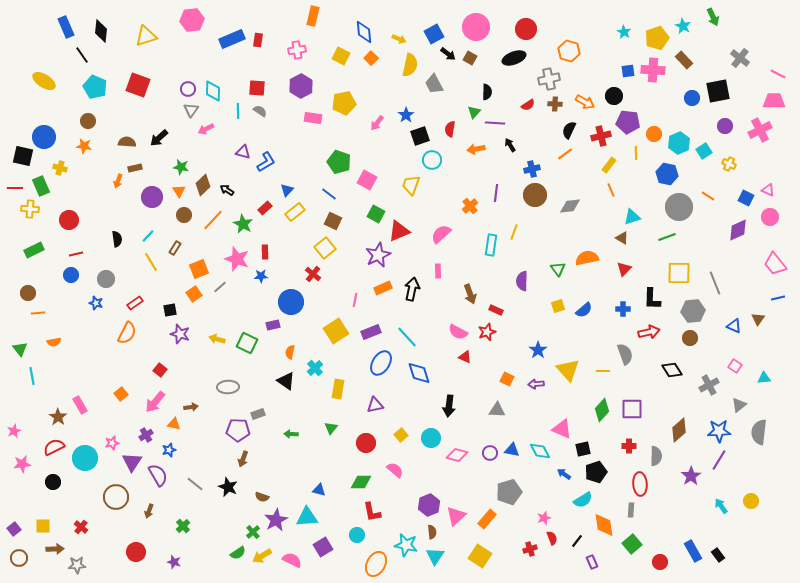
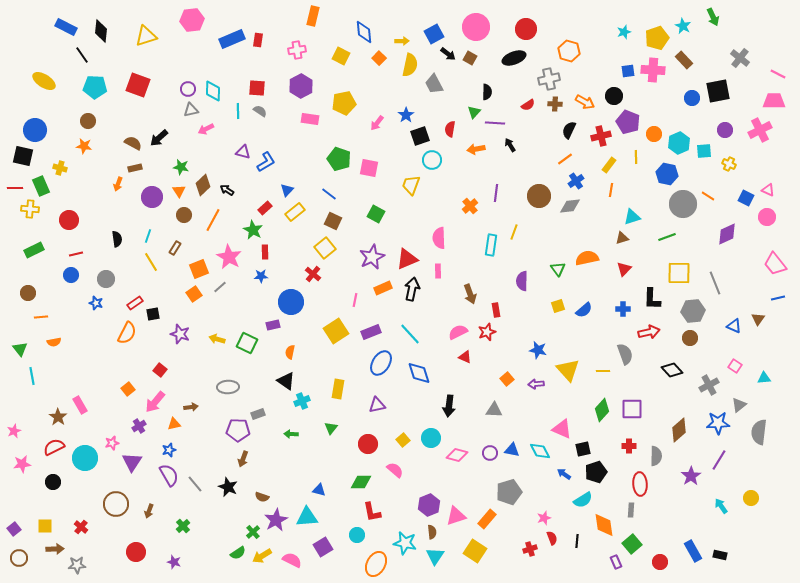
blue rectangle at (66, 27): rotated 40 degrees counterclockwise
cyan star at (624, 32): rotated 24 degrees clockwise
yellow arrow at (399, 39): moved 3 px right, 2 px down; rotated 24 degrees counterclockwise
orange square at (371, 58): moved 8 px right
cyan pentagon at (95, 87): rotated 20 degrees counterclockwise
gray triangle at (191, 110): rotated 42 degrees clockwise
pink rectangle at (313, 118): moved 3 px left, 1 px down
purple pentagon at (628, 122): rotated 15 degrees clockwise
purple circle at (725, 126): moved 4 px down
blue circle at (44, 137): moved 9 px left, 7 px up
brown semicircle at (127, 142): moved 6 px right, 1 px down; rotated 24 degrees clockwise
cyan square at (704, 151): rotated 28 degrees clockwise
yellow line at (636, 153): moved 4 px down
orange line at (565, 154): moved 5 px down
green pentagon at (339, 162): moved 3 px up
blue cross at (532, 169): moved 44 px right, 12 px down; rotated 21 degrees counterclockwise
pink square at (367, 180): moved 2 px right, 12 px up; rotated 18 degrees counterclockwise
orange arrow at (118, 181): moved 3 px down
orange line at (611, 190): rotated 32 degrees clockwise
brown circle at (535, 195): moved 4 px right, 1 px down
gray circle at (679, 207): moved 4 px right, 3 px up
pink circle at (770, 217): moved 3 px left
orange line at (213, 220): rotated 15 degrees counterclockwise
green star at (243, 224): moved 10 px right, 6 px down
purple diamond at (738, 230): moved 11 px left, 4 px down
red triangle at (399, 231): moved 8 px right, 28 px down
pink semicircle at (441, 234): moved 2 px left, 4 px down; rotated 50 degrees counterclockwise
cyan line at (148, 236): rotated 24 degrees counterclockwise
brown triangle at (622, 238): rotated 48 degrees counterclockwise
purple star at (378, 255): moved 6 px left, 2 px down
pink star at (237, 259): moved 8 px left, 2 px up; rotated 10 degrees clockwise
black square at (170, 310): moved 17 px left, 4 px down
red rectangle at (496, 310): rotated 56 degrees clockwise
orange line at (38, 313): moved 3 px right, 4 px down
pink semicircle at (458, 332): rotated 126 degrees clockwise
cyan line at (407, 337): moved 3 px right, 3 px up
blue star at (538, 350): rotated 24 degrees counterclockwise
cyan cross at (315, 368): moved 13 px left, 33 px down; rotated 21 degrees clockwise
black diamond at (672, 370): rotated 10 degrees counterclockwise
orange square at (507, 379): rotated 24 degrees clockwise
orange square at (121, 394): moved 7 px right, 5 px up
purple triangle at (375, 405): moved 2 px right
gray triangle at (497, 410): moved 3 px left
orange triangle at (174, 424): rotated 24 degrees counterclockwise
blue star at (719, 431): moved 1 px left, 8 px up
purple cross at (146, 435): moved 7 px left, 9 px up
yellow square at (401, 435): moved 2 px right, 5 px down
red circle at (366, 443): moved 2 px right, 1 px down
purple semicircle at (158, 475): moved 11 px right
gray line at (195, 484): rotated 12 degrees clockwise
brown circle at (116, 497): moved 7 px down
yellow circle at (751, 501): moved 3 px up
pink triangle at (456, 516): rotated 25 degrees clockwise
yellow square at (43, 526): moved 2 px right
black line at (577, 541): rotated 32 degrees counterclockwise
cyan star at (406, 545): moved 1 px left, 2 px up
black rectangle at (718, 555): moved 2 px right; rotated 40 degrees counterclockwise
yellow square at (480, 556): moved 5 px left, 5 px up
purple rectangle at (592, 562): moved 24 px right
